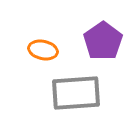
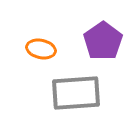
orange ellipse: moved 2 px left, 1 px up
